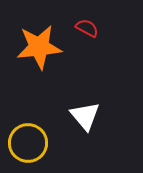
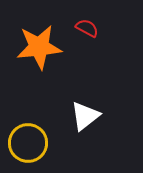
white triangle: rotated 32 degrees clockwise
